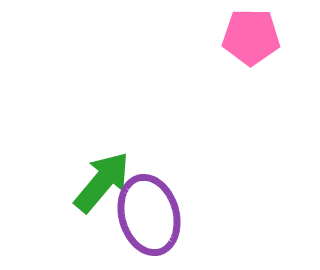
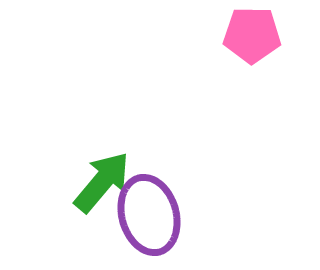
pink pentagon: moved 1 px right, 2 px up
